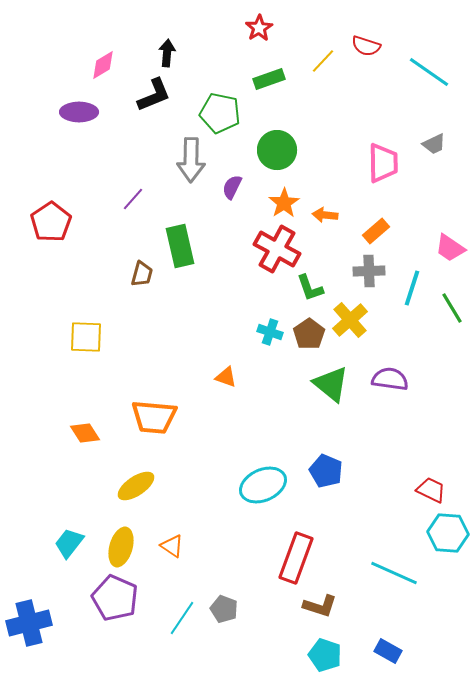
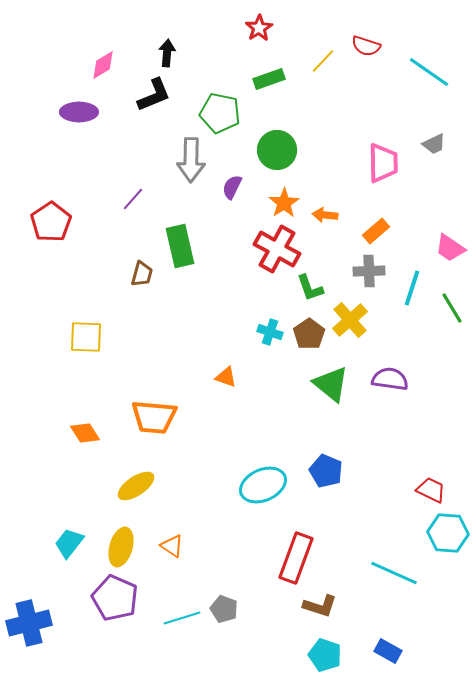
cyan line at (182, 618): rotated 39 degrees clockwise
